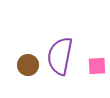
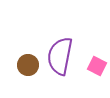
pink square: rotated 30 degrees clockwise
